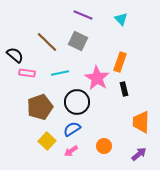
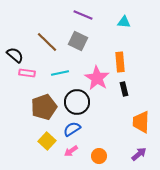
cyan triangle: moved 3 px right, 3 px down; rotated 40 degrees counterclockwise
orange rectangle: rotated 24 degrees counterclockwise
brown pentagon: moved 4 px right
orange circle: moved 5 px left, 10 px down
